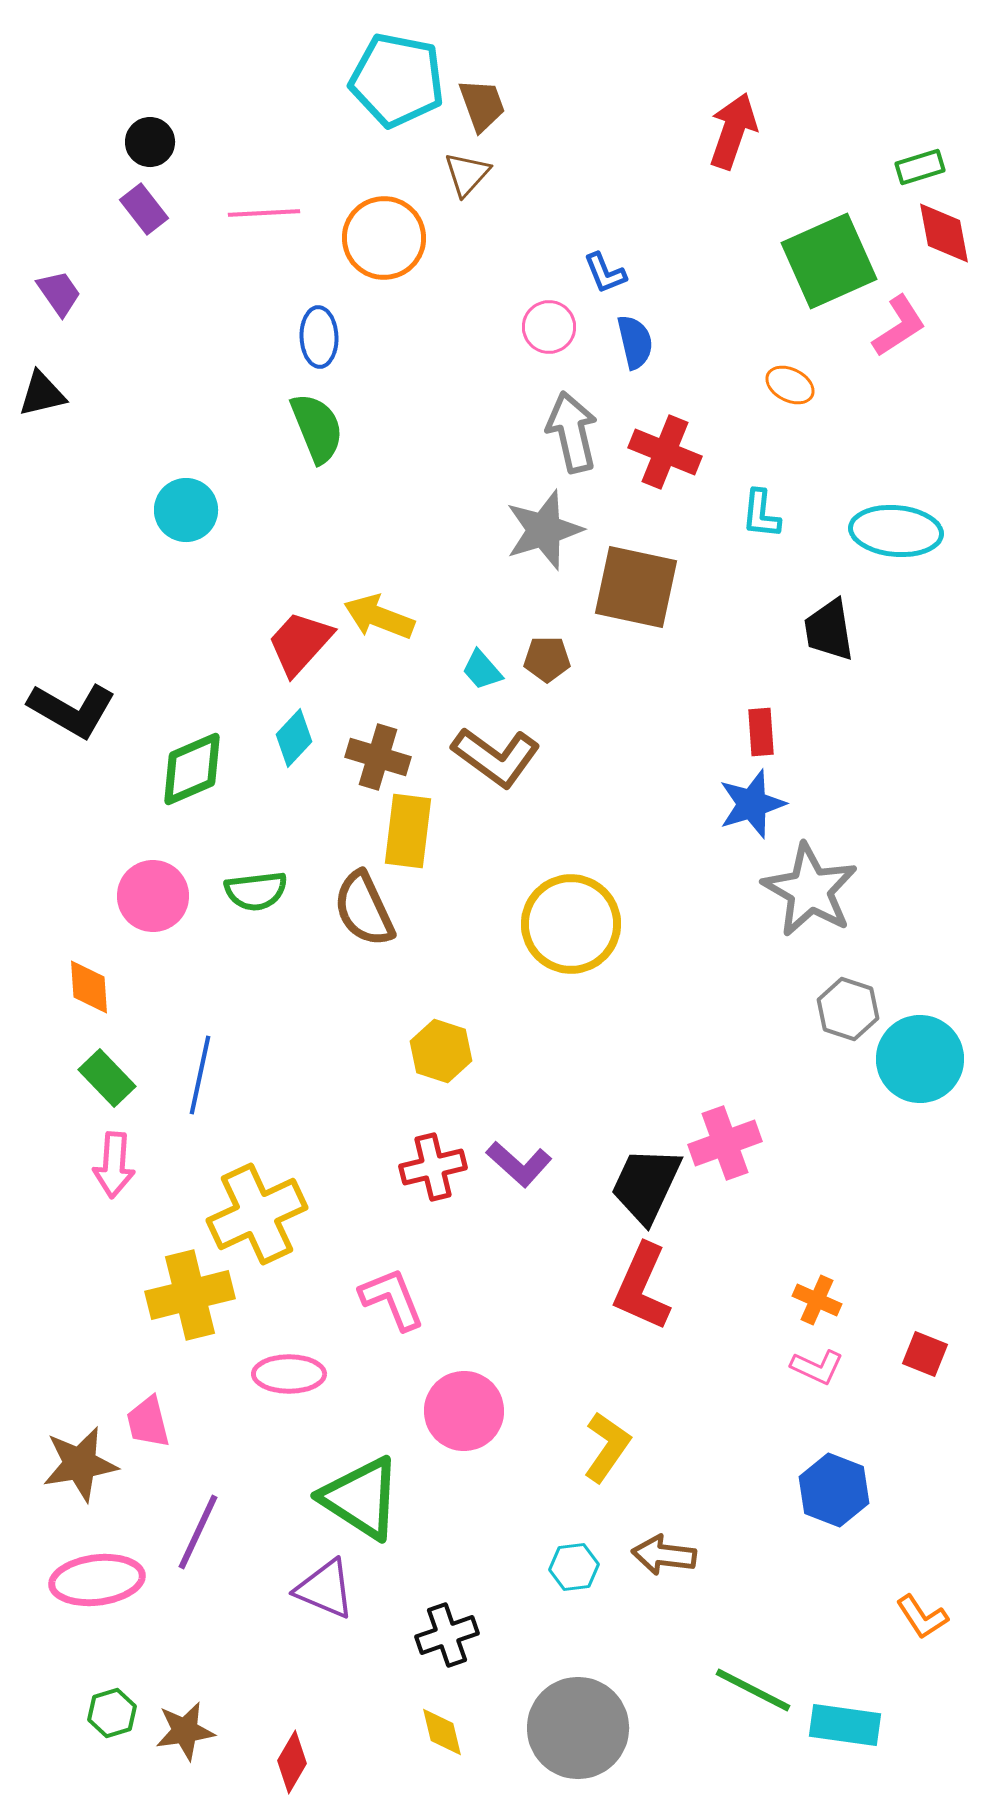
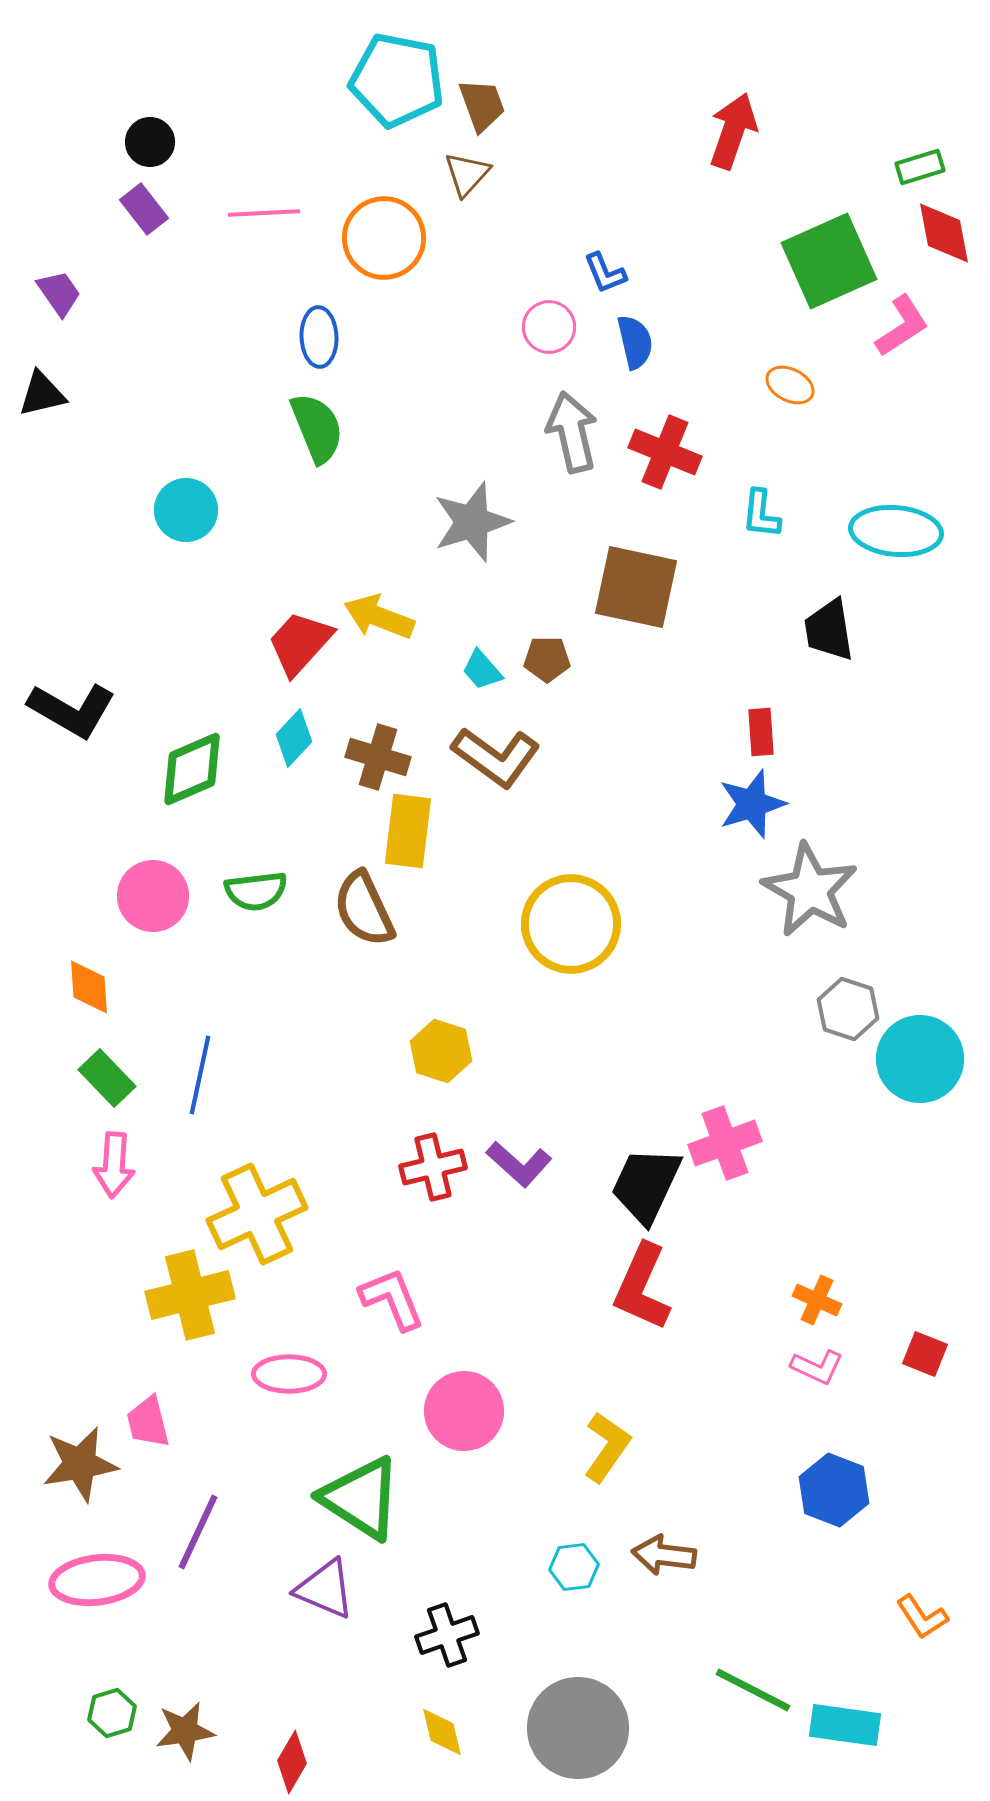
pink L-shape at (899, 326): moved 3 px right
gray star at (544, 530): moved 72 px left, 8 px up
